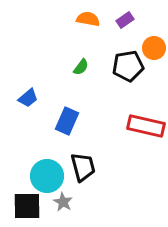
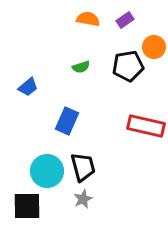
orange circle: moved 1 px up
green semicircle: rotated 36 degrees clockwise
blue trapezoid: moved 11 px up
cyan circle: moved 5 px up
gray star: moved 20 px right, 3 px up; rotated 18 degrees clockwise
